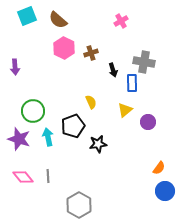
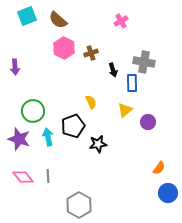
blue circle: moved 3 px right, 2 px down
